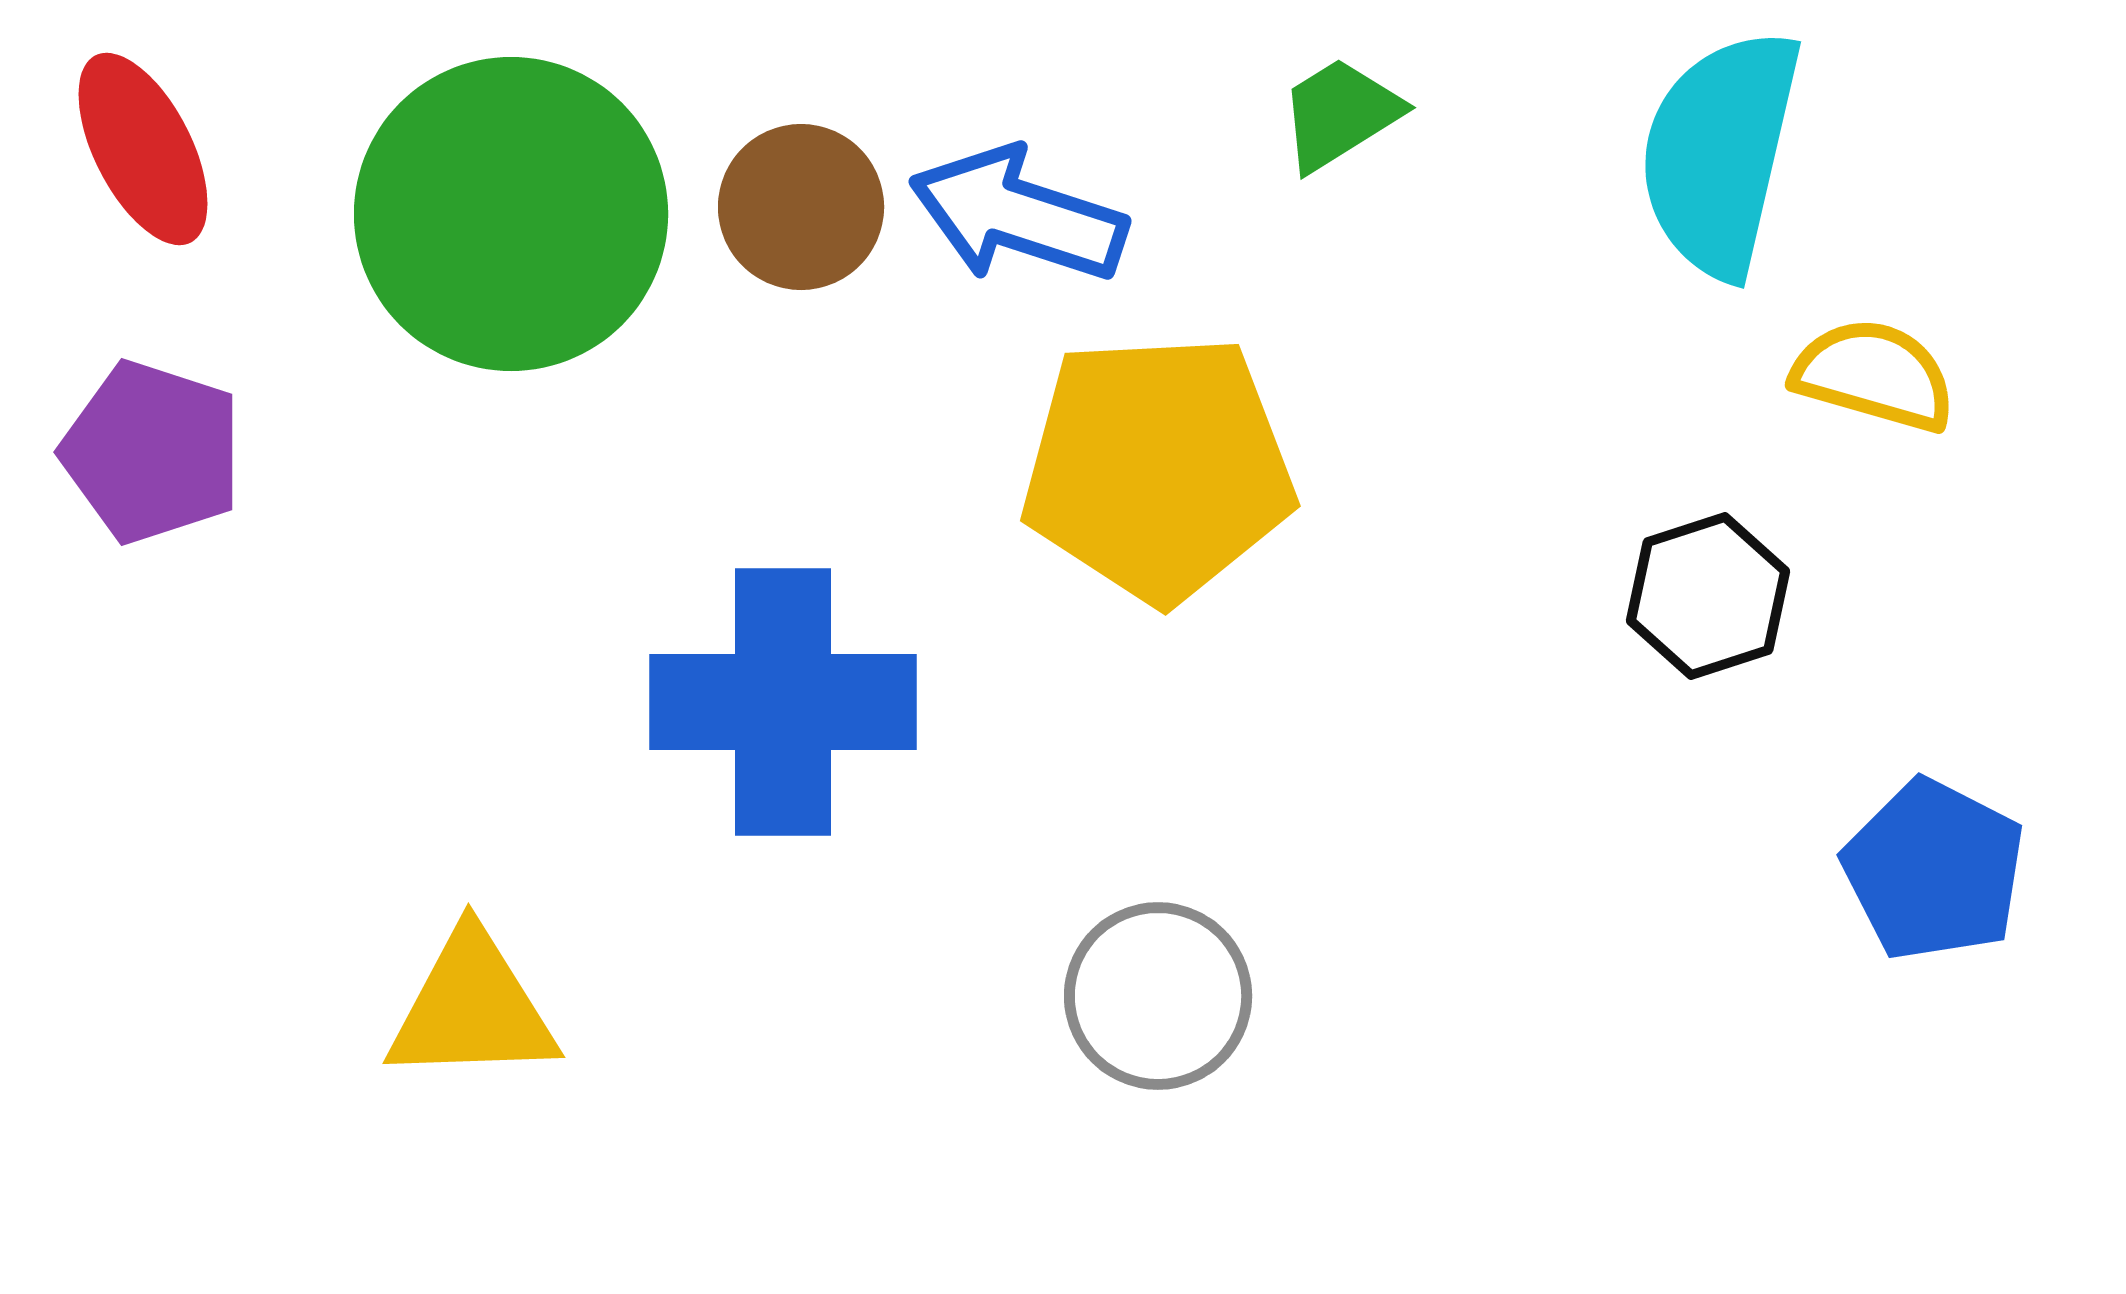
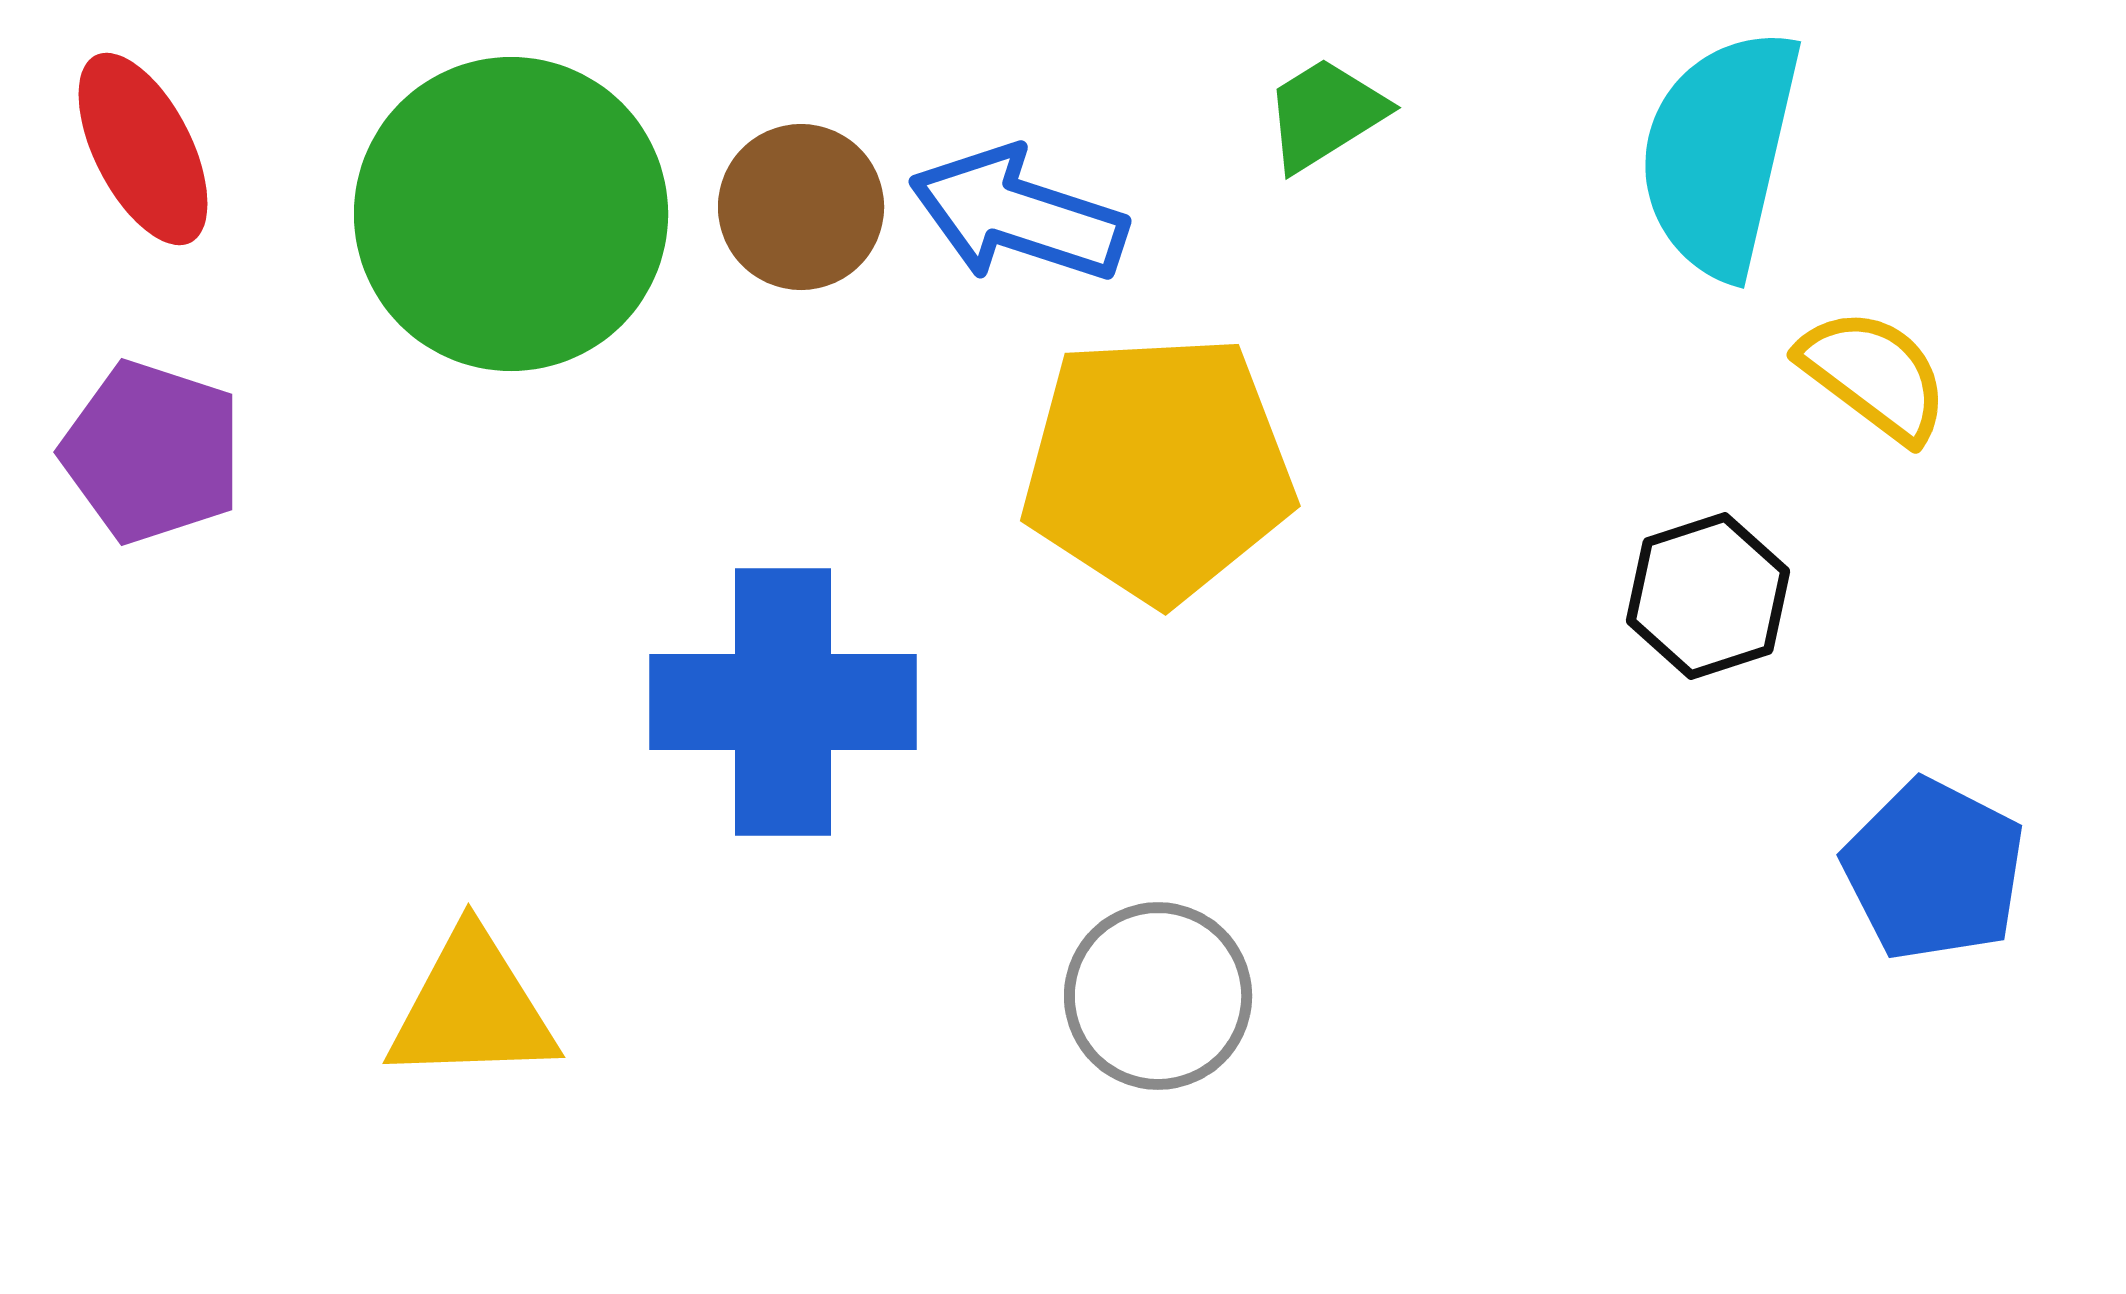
green trapezoid: moved 15 px left
yellow semicircle: rotated 21 degrees clockwise
